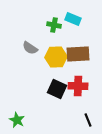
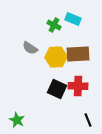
green cross: rotated 16 degrees clockwise
